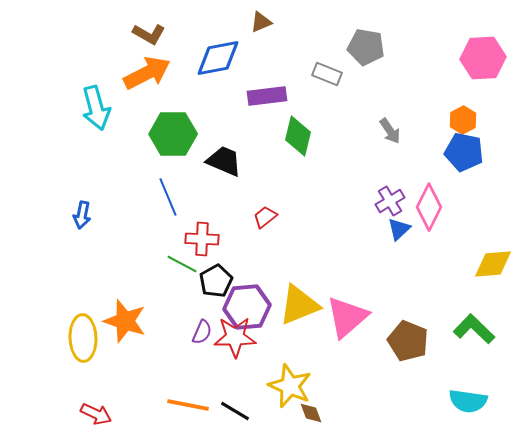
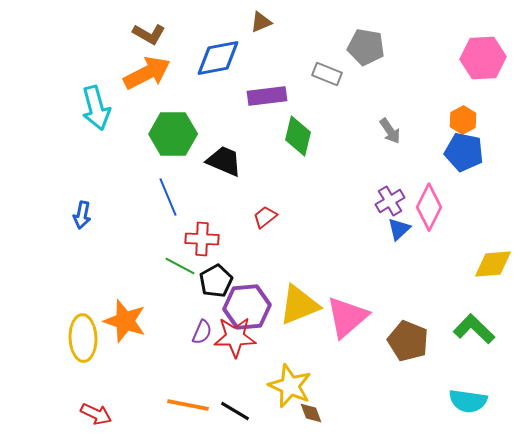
green line: moved 2 px left, 2 px down
